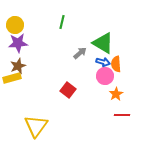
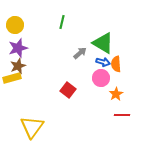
purple star: moved 5 px down; rotated 12 degrees counterclockwise
pink circle: moved 4 px left, 2 px down
yellow triangle: moved 4 px left, 1 px down
